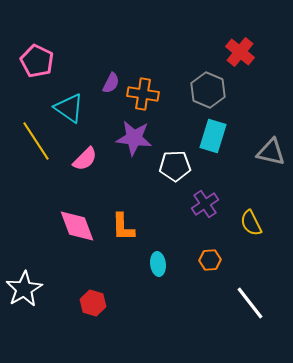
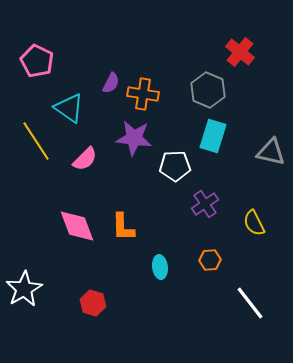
yellow semicircle: moved 3 px right
cyan ellipse: moved 2 px right, 3 px down
